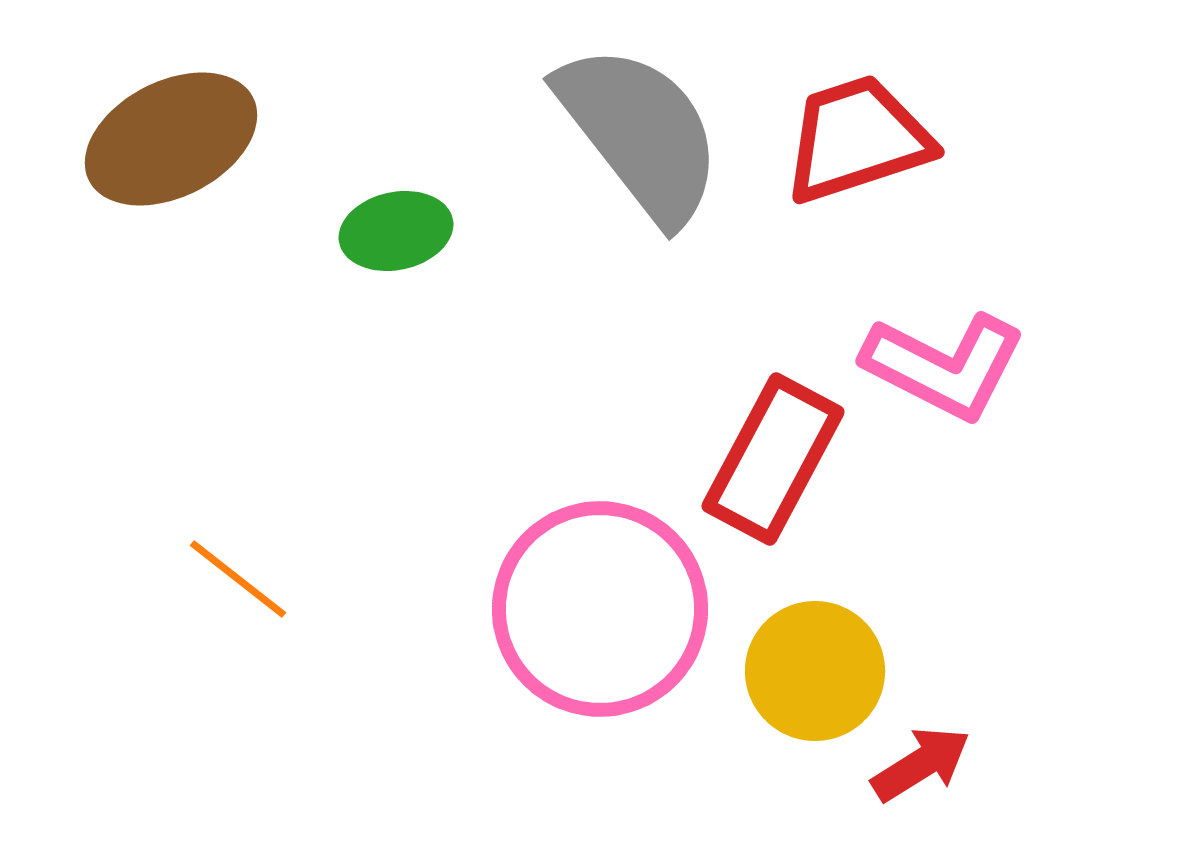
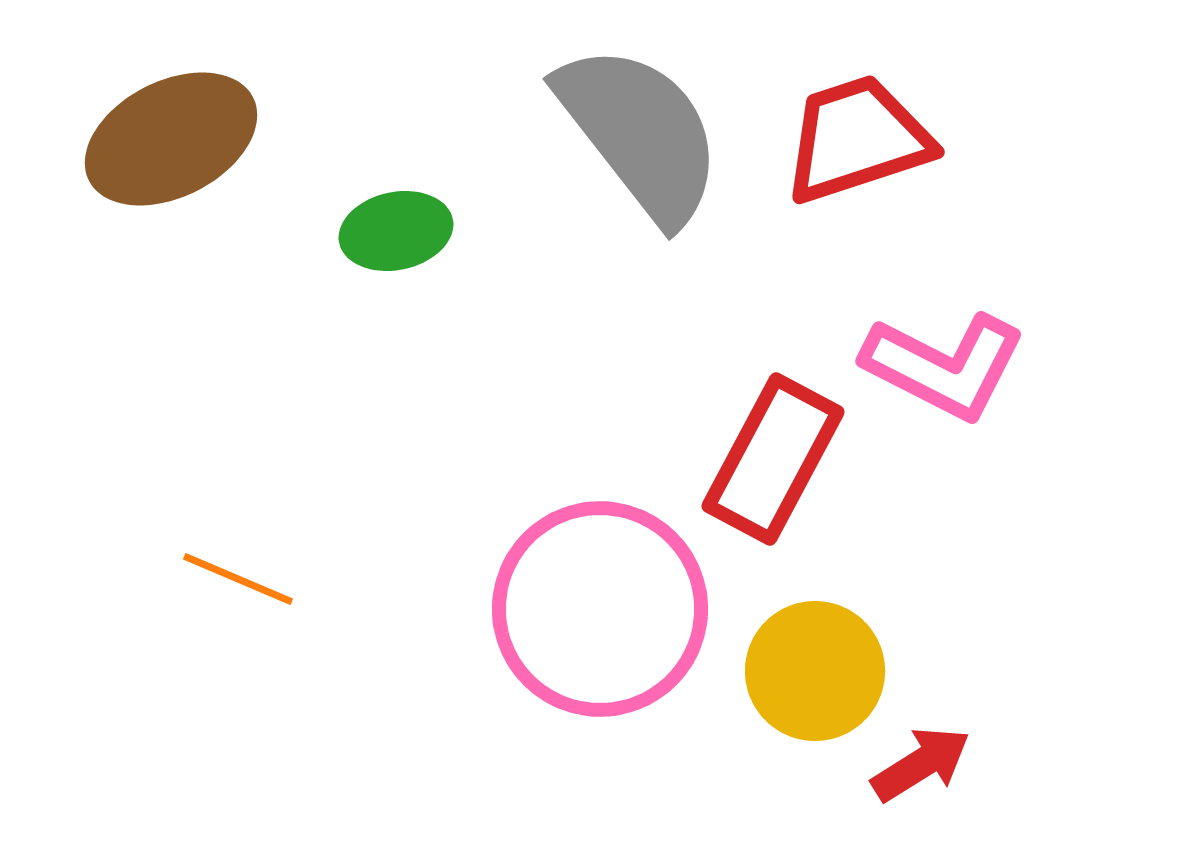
orange line: rotated 15 degrees counterclockwise
